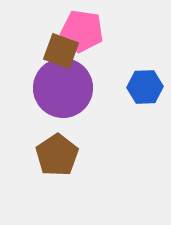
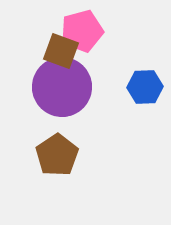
pink pentagon: rotated 24 degrees counterclockwise
purple circle: moved 1 px left, 1 px up
